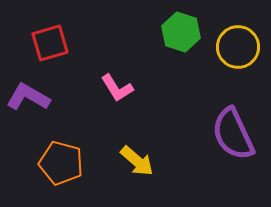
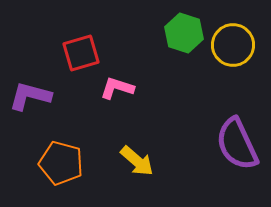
green hexagon: moved 3 px right, 1 px down
red square: moved 31 px right, 10 px down
yellow circle: moved 5 px left, 2 px up
pink L-shape: rotated 140 degrees clockwise
purple L-shape: moved 2 px right, 1 px up; rotated 15 degrees counterclockwise
purple semicircle: moved 4 px right, 10 px down
